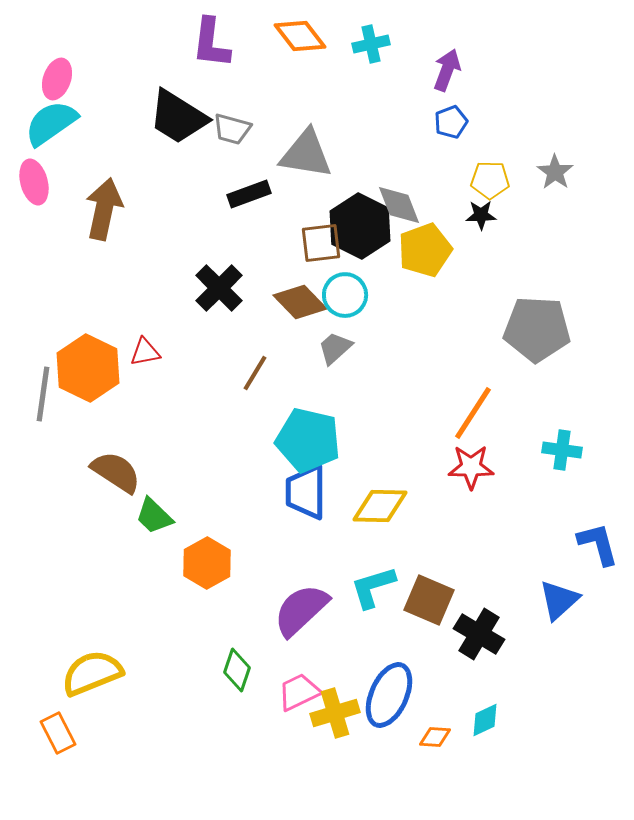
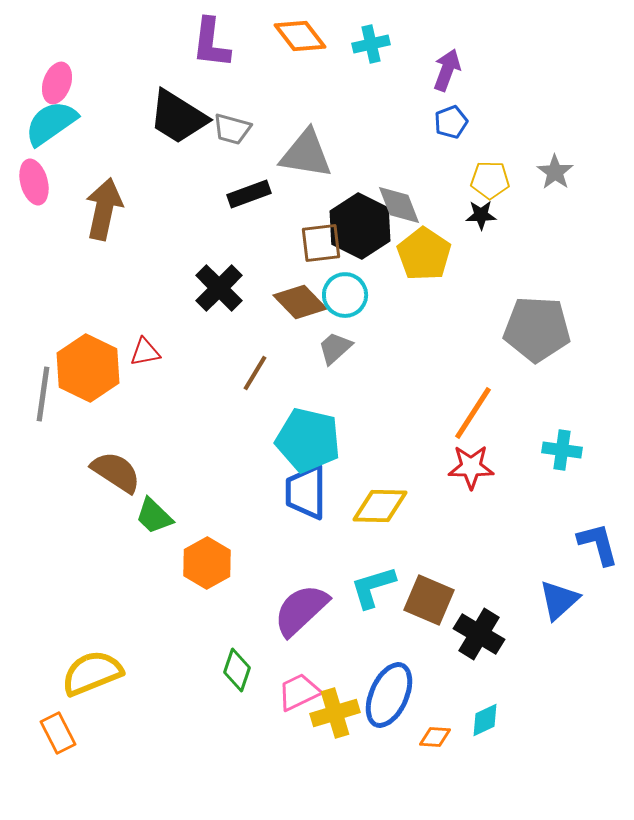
pink ellipse at (57, 79): moved 4 px down
yellow pentagon at (425, 250): moved 1 px left, 4 px down; rotated 18 degrees counterclockwise
